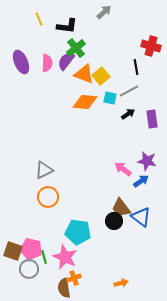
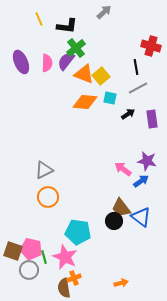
gray line: moved 9 px right, 3 px up
gray circle: moved 1 px down
